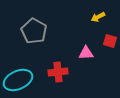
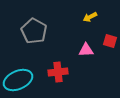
yellow arrow: moved 8 px left
pink triangle: moved 3 px up
